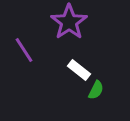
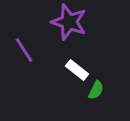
purple star: rotated 18 degrees counterclockwise
white rectangle: moved 2 px left
